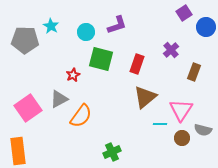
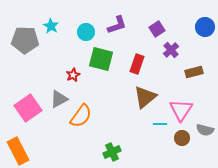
purple square: moved 27 px left, 16 px down
blue circle: moved 1 px left
brown rectangle: rotated 54 degrees clockwise
gray semicircle: moved 2 px right
orange rectangle: rotated 20 degrees counterclockwise
